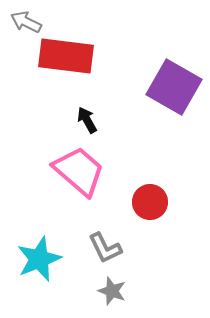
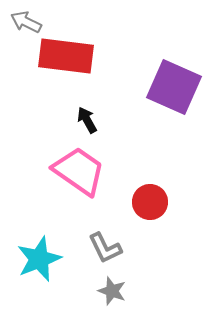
purple square: rotated 6 degrees counterclockwise
pink trapezoid: rotated 6 degrees counterclockwise
